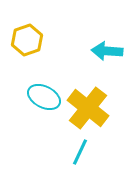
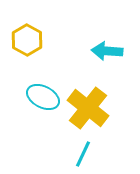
yellow hexagon: rotated 12 degrees counterclockwise
cyan ellipse: moved 1 px left
cyan line: moved 3 px right, 2 px down
